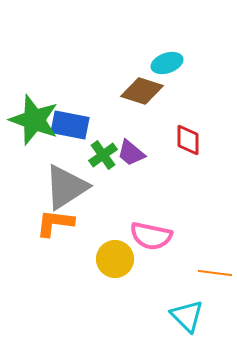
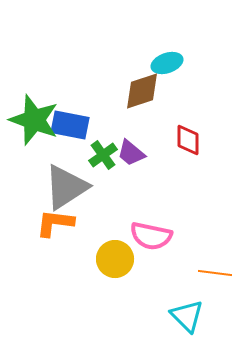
brown diamond: rotated 36 degrees counterclockwise
